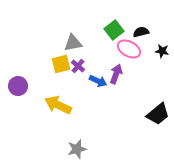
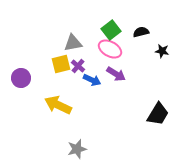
green square: moved 3 px left
pink ellipse: moved 19 px left
purple arrow: rotated 102 degrees clockwise
blue arrow: moved 6 px left, 1 px up
purple circle: moved 3 px right, 8 px up
black trapezoid: rotated 20 degrees counterclockwise
